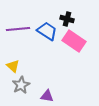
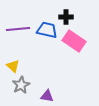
black cross: moved 1 px left, 2 px up; rotated 16 degrees counterclockwise
blue trapezoid: moved 1 px up; rotated 20 degrees counterclockwise
